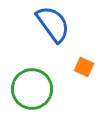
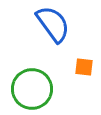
orange square: rotated 18 degrees counterclockwise
